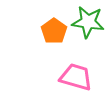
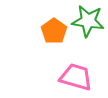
green star: moved 1 px up
